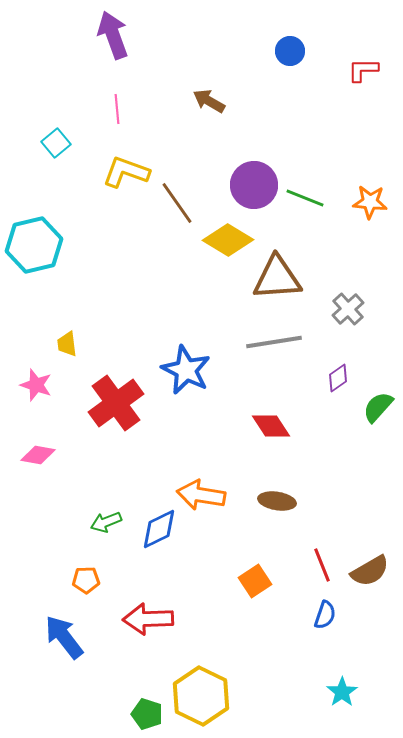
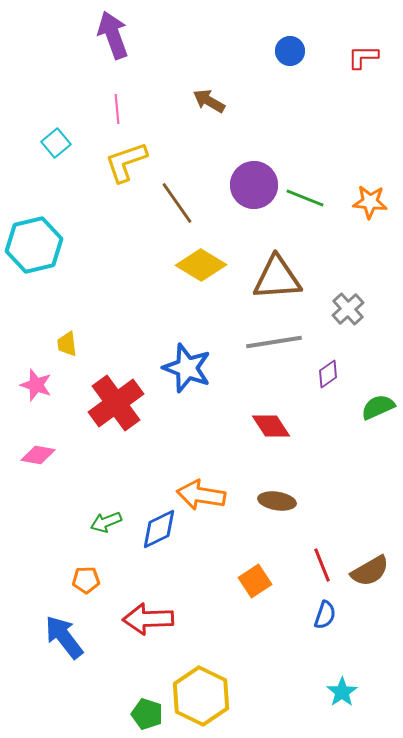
red L-shape: moved 13 px up
yellow L-shape: moved 10 px up; rotated 39 degrees counterclockwise
yellow diamond: moved 27 px left, 25 px down
blue star: moved 1 px right, 2 px up; rotated 6 degrees counterclockwise
purple diamond: moved 10 px left, 4 px up
green semicircle: rotated 24 degrees clockwise
